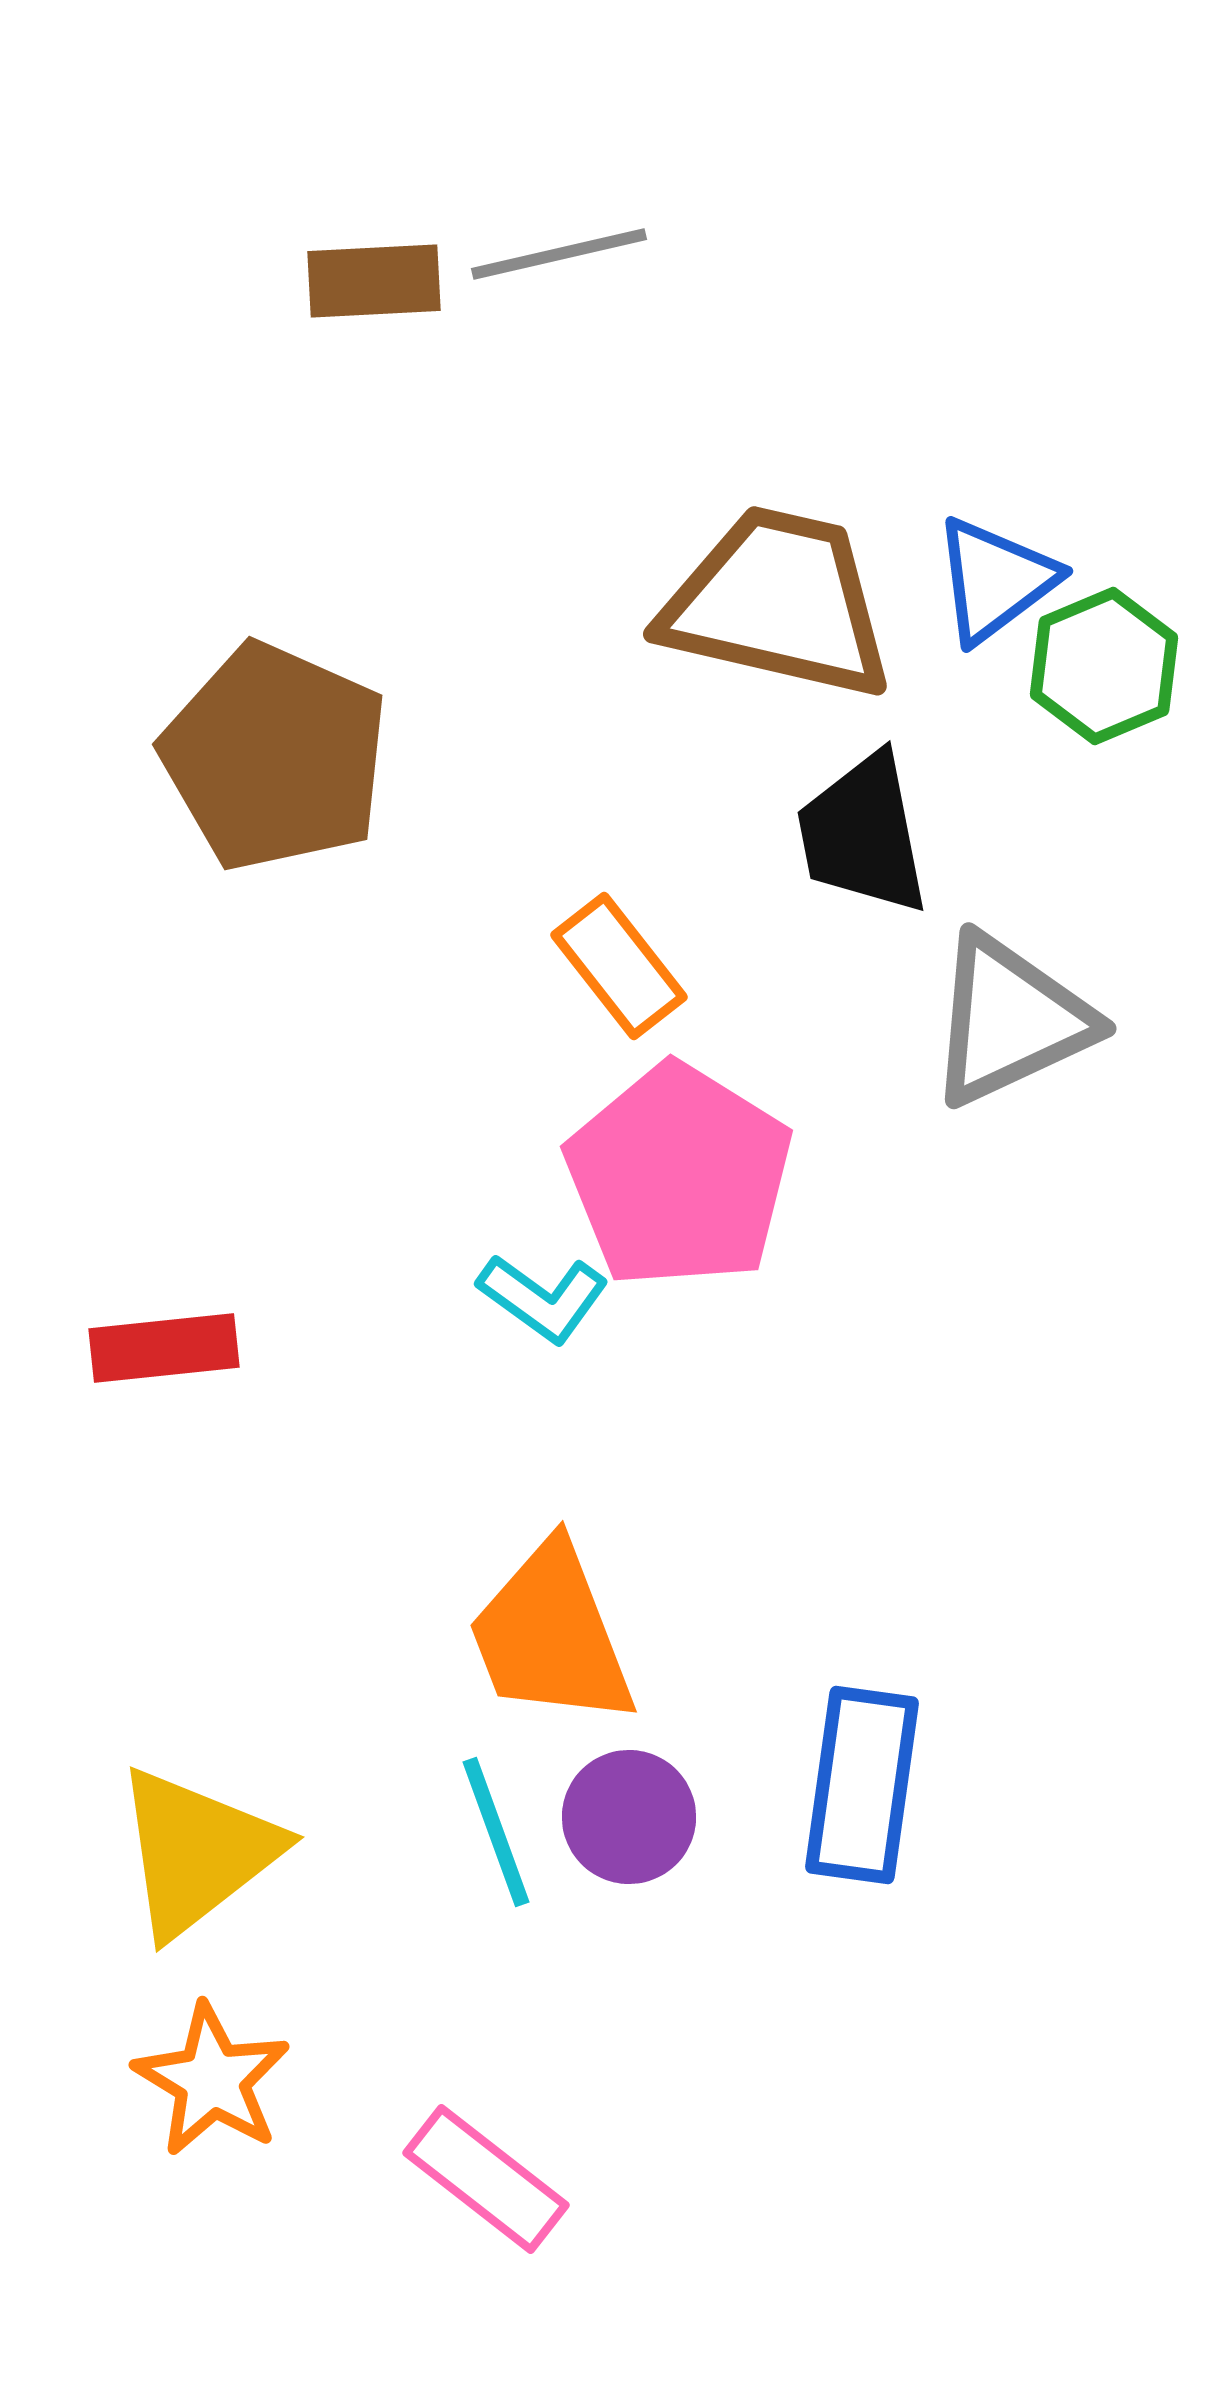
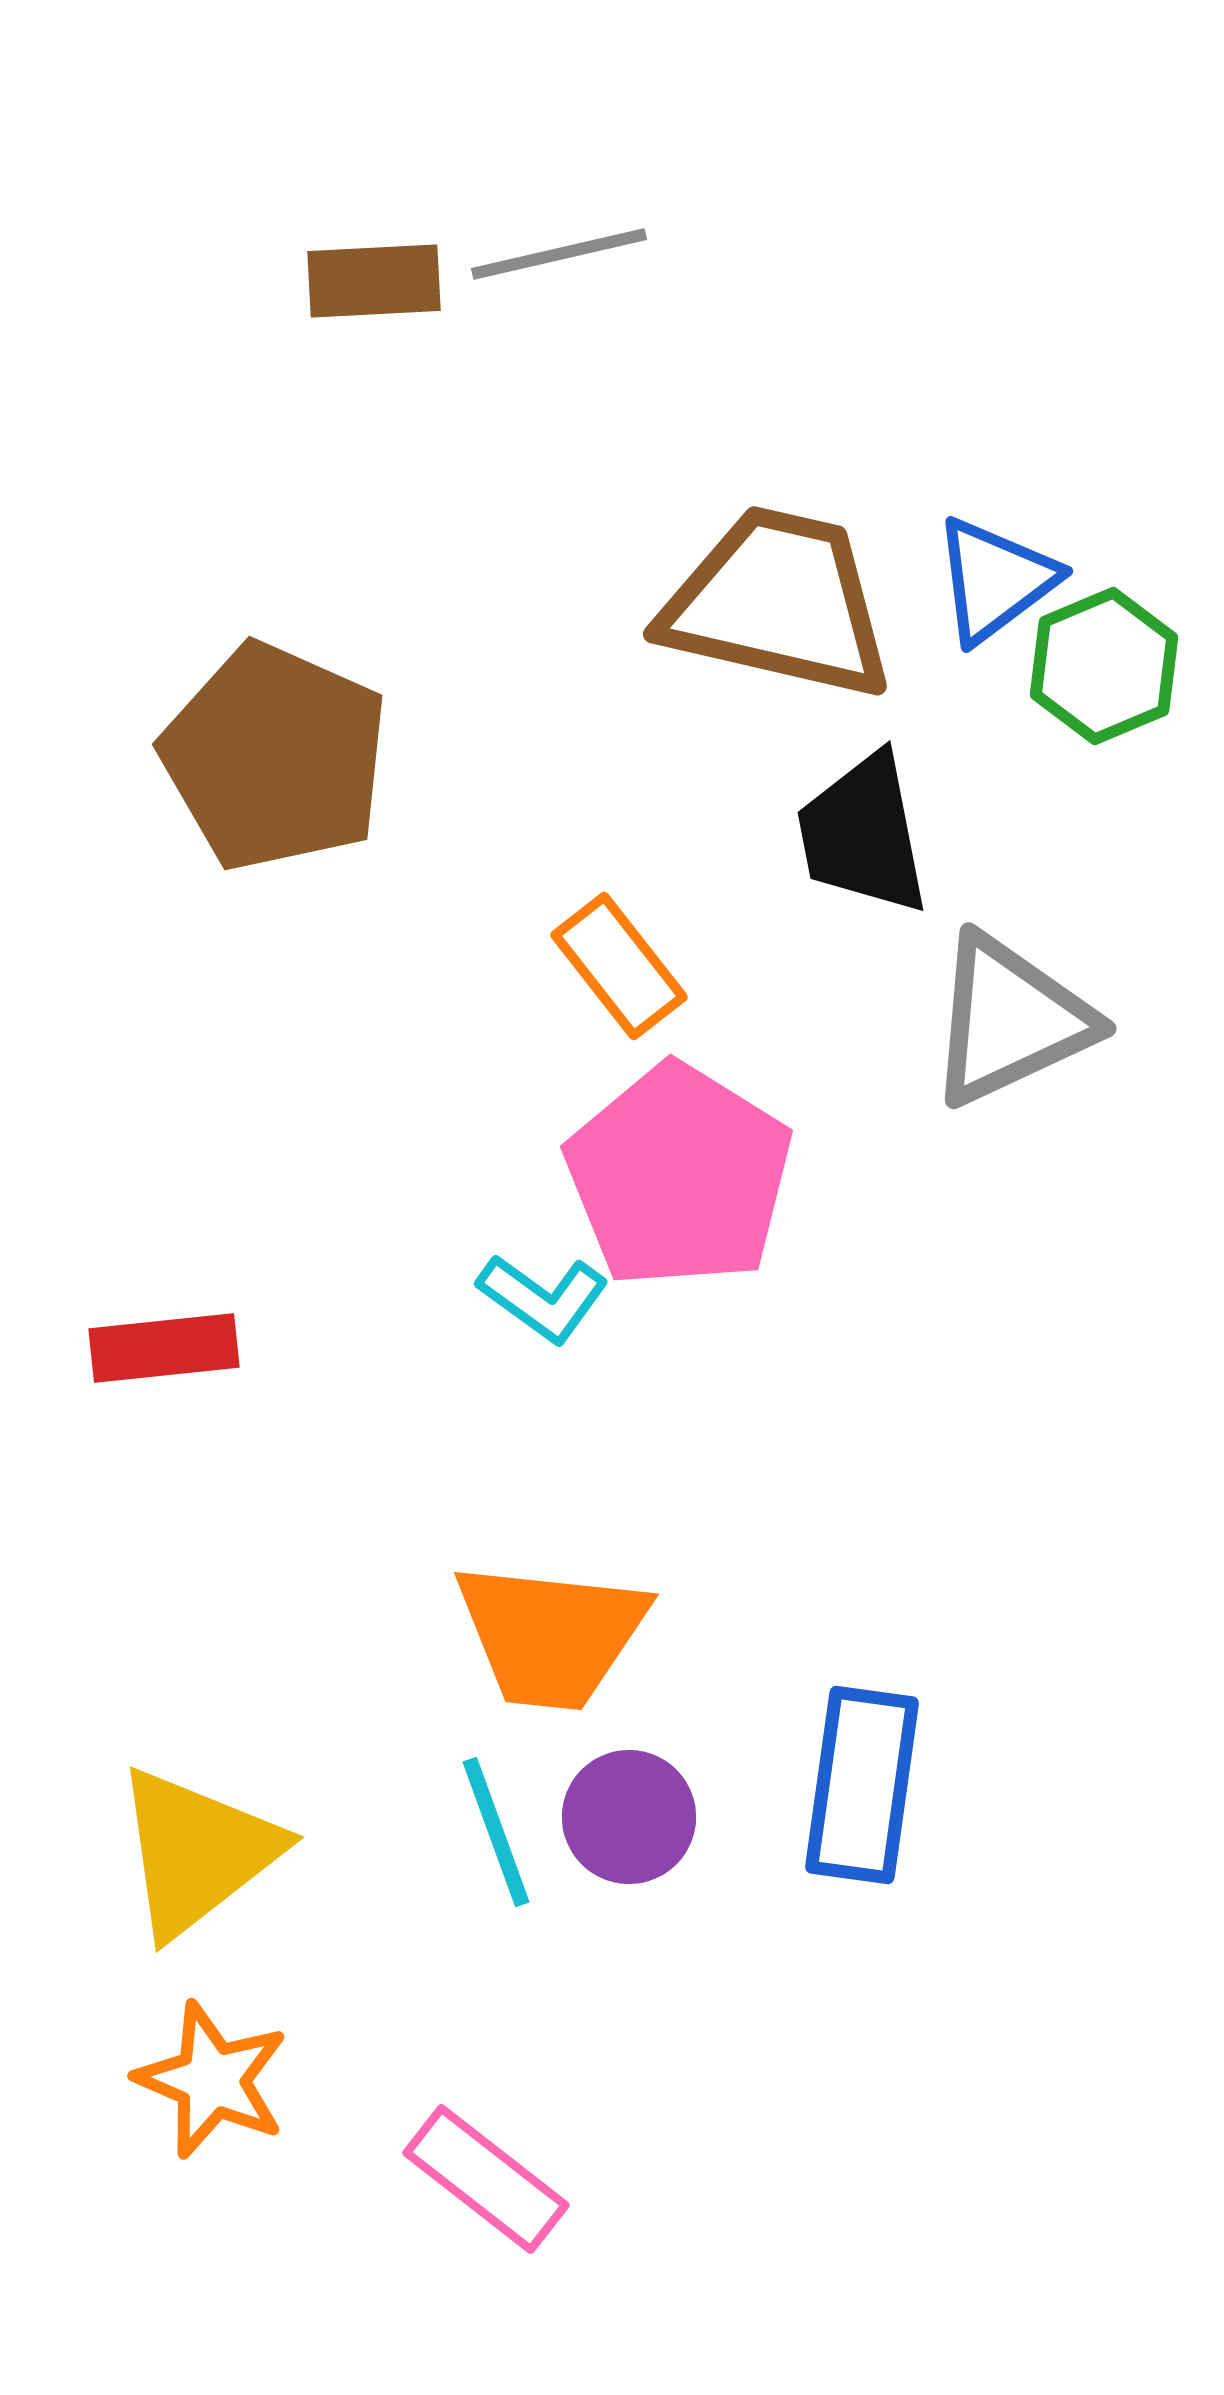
orange trapezoid: rotated 63 degrees counterclockwise
orange star: rotated 8 degrees counterclockwise
